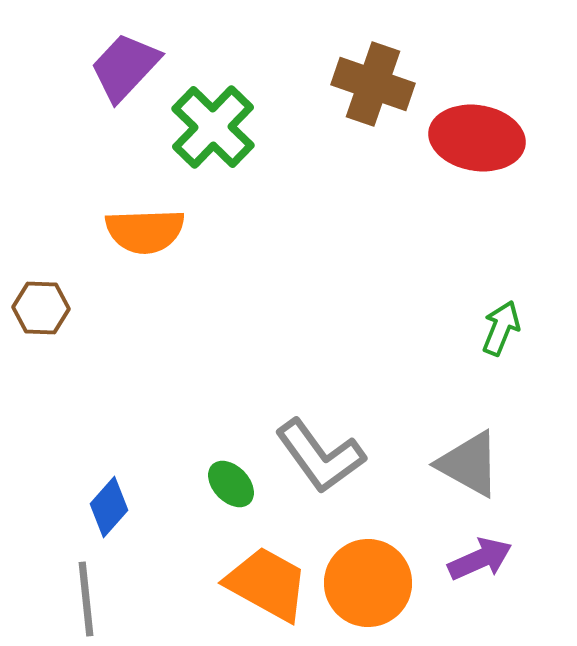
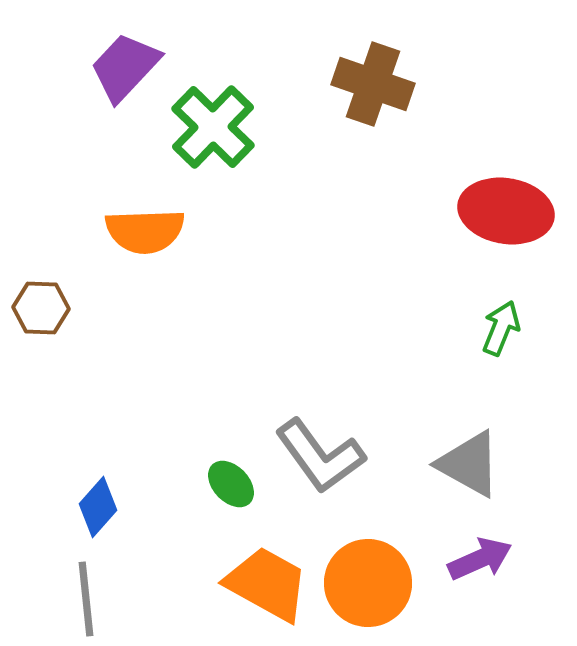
red ellipse: moved 29 px right, 73 px down
blue diamond: moved 11 px left
